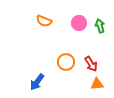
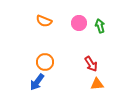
orange circle: moved 21 px left
